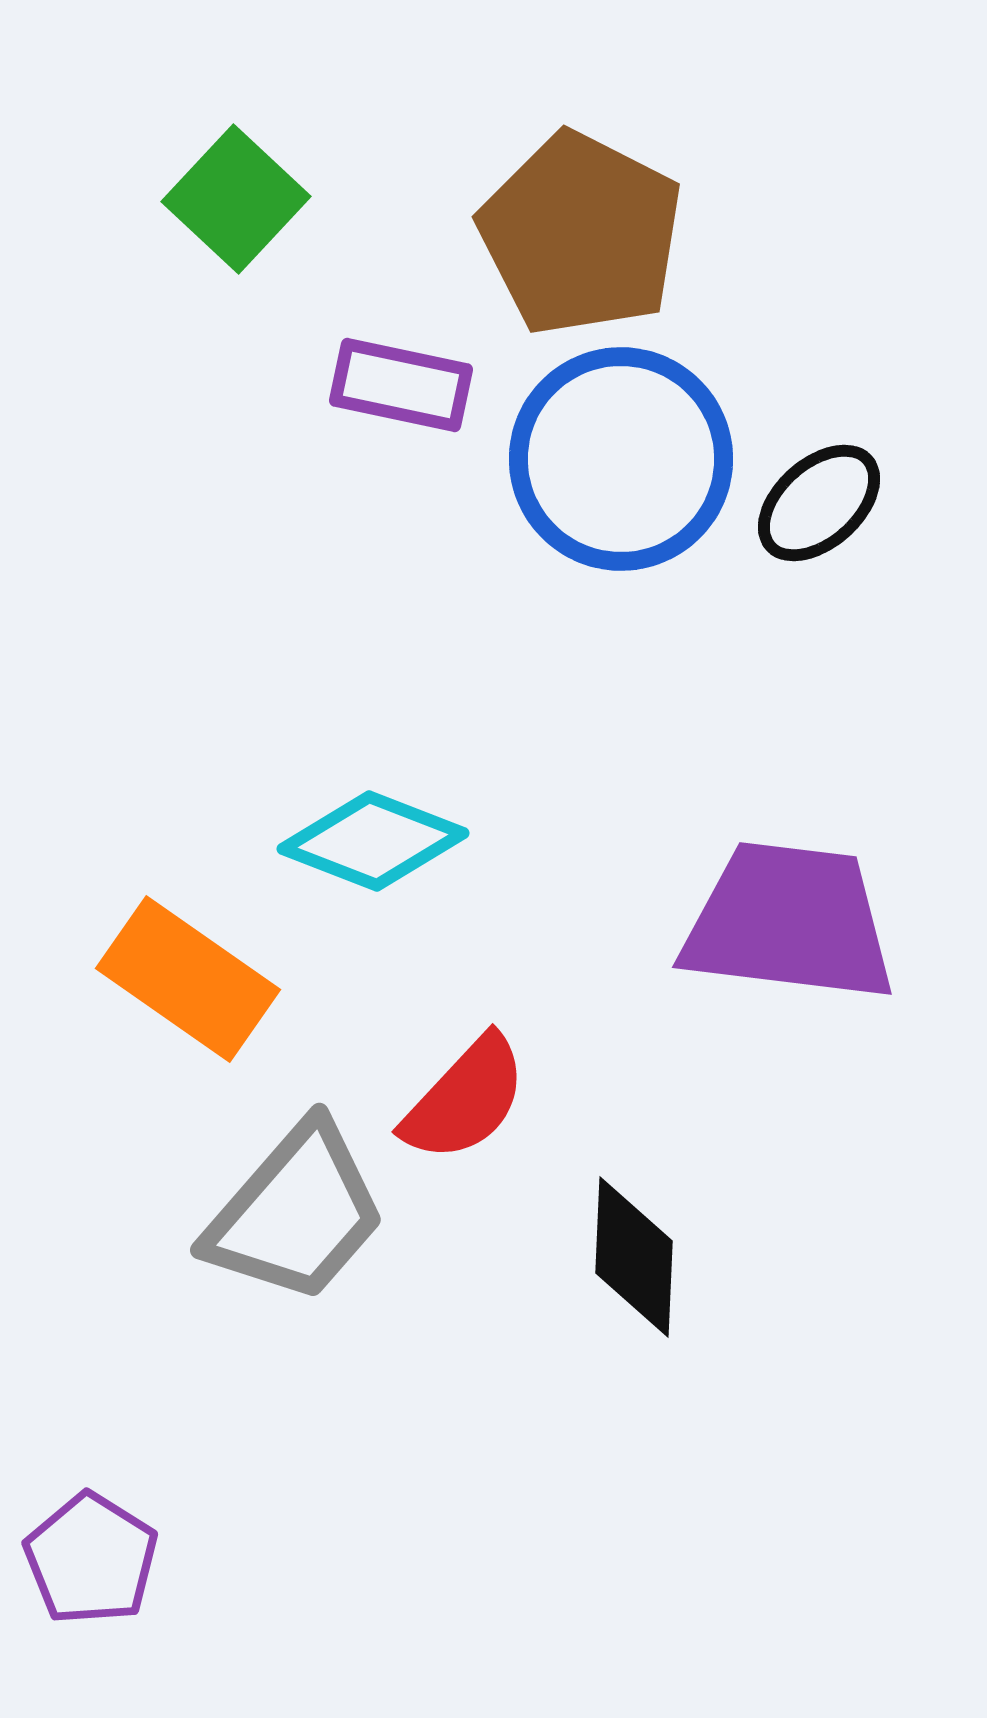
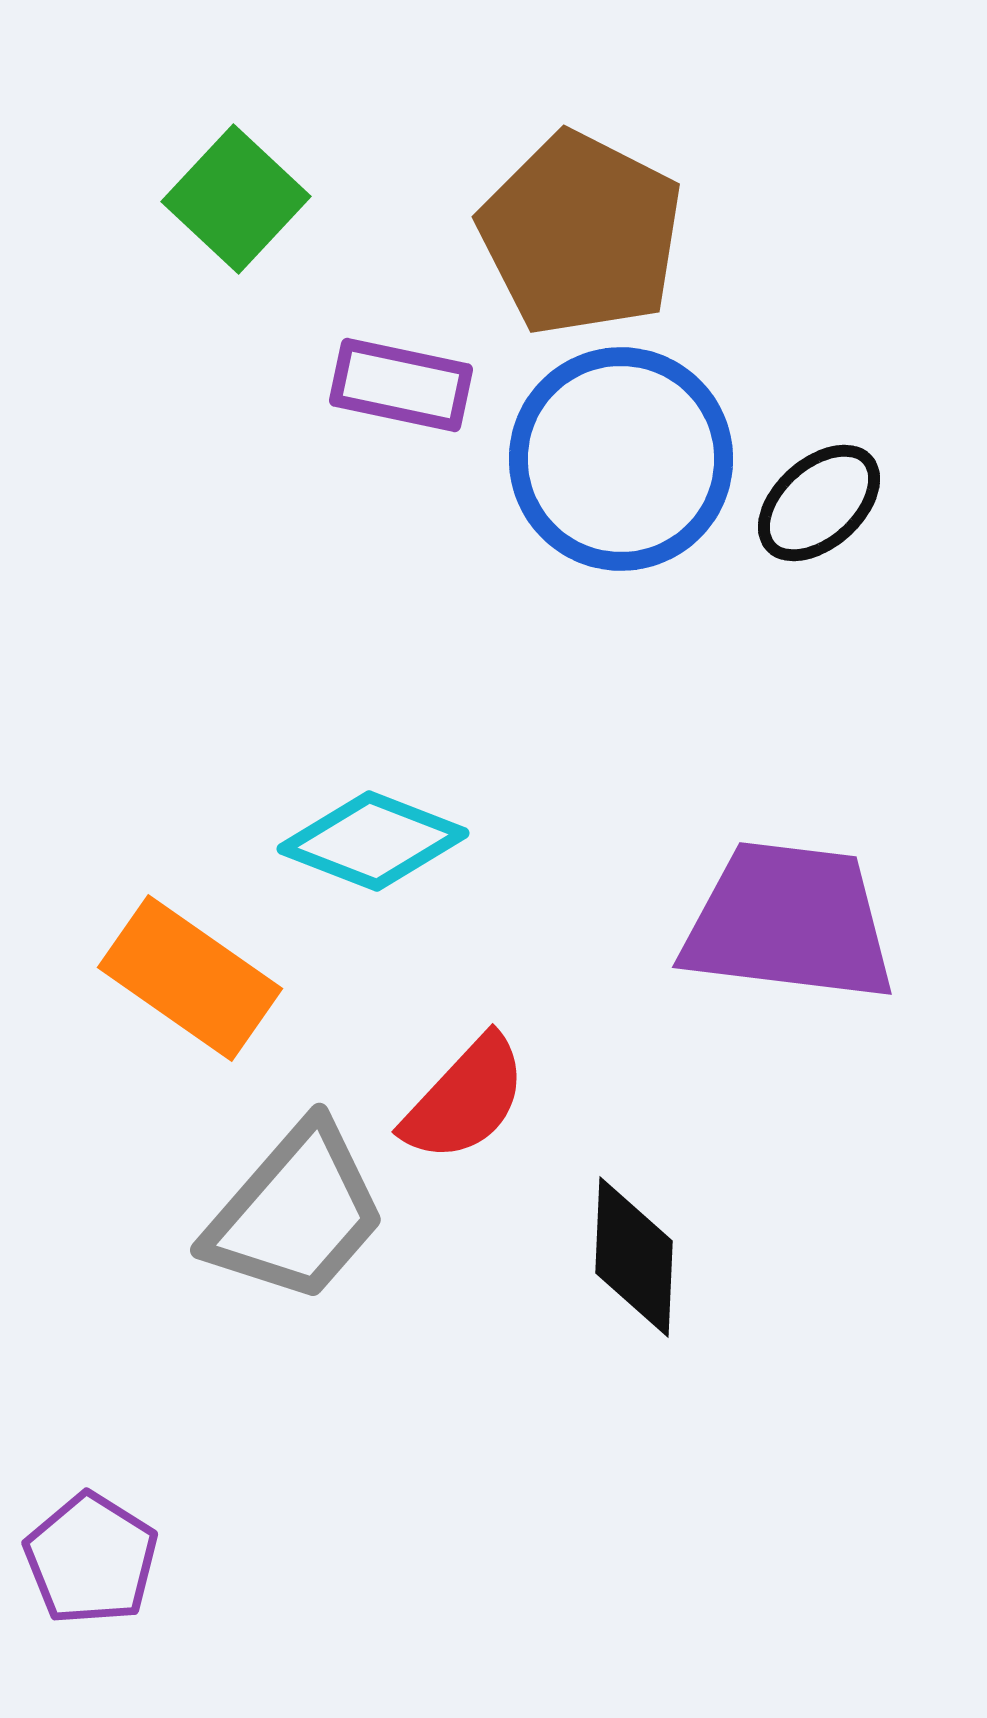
orange rectangle: moved 2 px right, 1 px up
